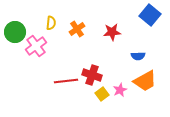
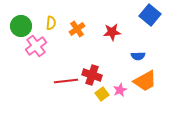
green circle: moved 6 px right, 6 px up
